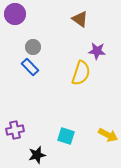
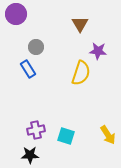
purple circle: moved 1 px right
brown triangle: moved 5 px down; rotated 24 degrees clockwise
gray circle: moved 3 px right
purple star: moved 1 px right
blue rectangle: moved 2 px left, 2 px down; rotated 12 degrees clockwise
purple cross: moved 21 px right
yellow arrow: rotated 30 degrees clockwise
black star: moved 7 px left; rotated 12 degrees clockwise
